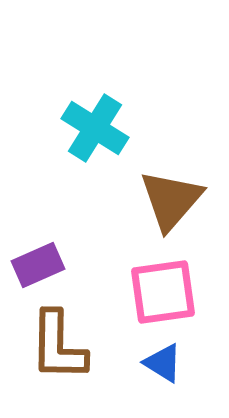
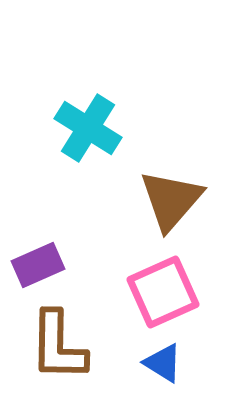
cyan cross: moved 7 px left
pink square: rotated 16 degrees counterclockwise
